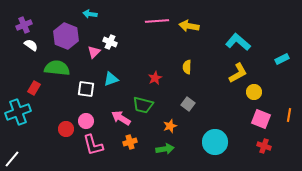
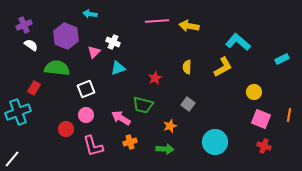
white cross: moved 3 px right
yellow L-shape: moved 15 px left, 6 px up
cyan triangle: moved 7 px right, 11 px up
white square: rotated 30 degrees counterclockwise
pink circle: moved 6 px up
pink L-shape: moved 1 px down
green arrow: rotated 12 degrees clockwise
